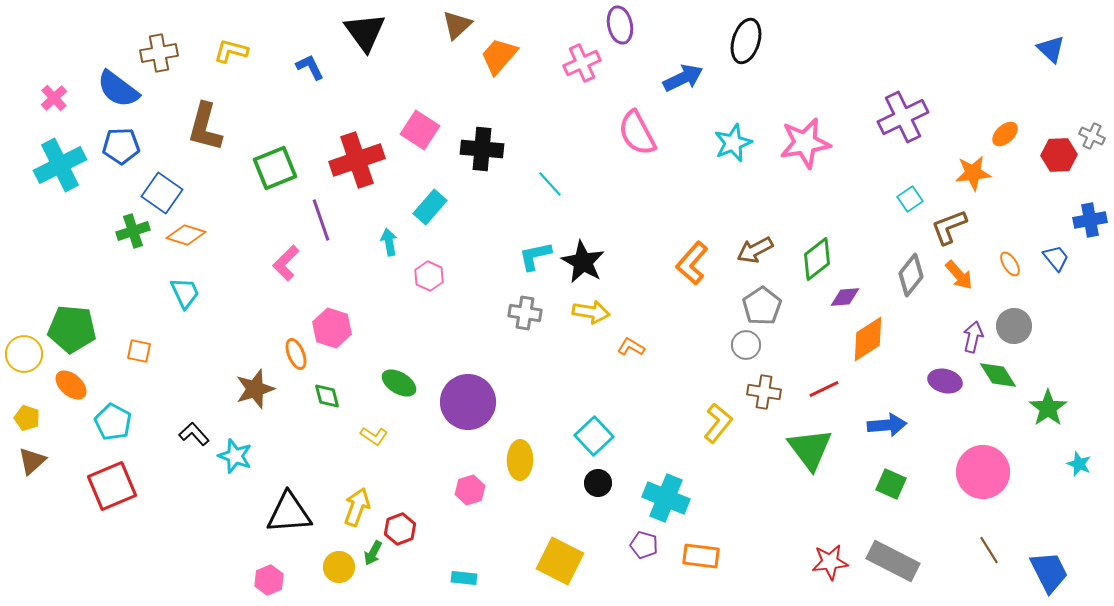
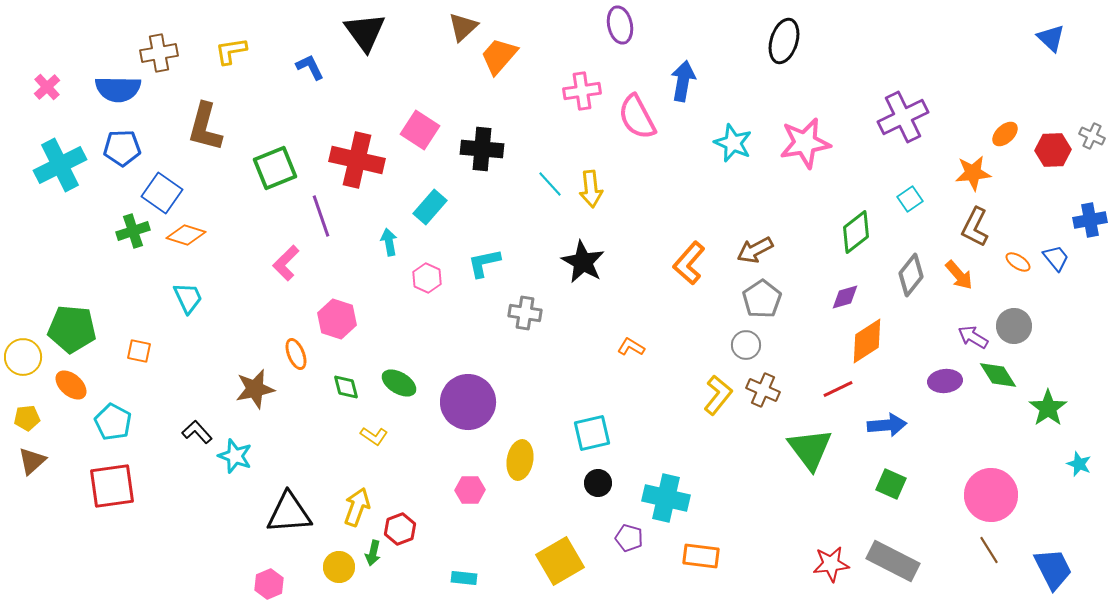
brown triangle at (457, 25): moved 6 px right, 2 px down
black ellipse at (746, 41): moved 38 px right
blue triangle at (1051, 49): moved 11 px up
yellow L-shape at (231, 51): rotated 24 degrees counterclockwise
pink cross at (582, 63): moved 28 px down; rotated 15 degrees clockwise
blue arrow at (683, 78): moved 3 px down; rotated 54 degrees counterclockwise
blue semicircle at (118, 89): rotated 36 degrees counterclockwise
pink cross at (54, 98): moved 7 px left, 11 px up
pink semicircle at (637, 133): moved 16 px up
cyan star at (733, 143): rotated 27 degrees counterclockwise
blue pentagon at (121, 146): moved 1 px right, 2 px down
red hexagon at (1059, 155): moved 6 px left, 5 px up
red cross at (357, 160): rotated 32 degrees clockwise
purple line at (321, 220): moved 4 px up
brown L-shape at (949, 227): moved 26 px right; rotated 42 degrees counterclockwise
cyan L-shape at (535, 256): moved 51 px left, 7 px down
green diamond at (817, 259): moved 39 px right, 27 px up
orange L-shape at (692, 263): moved 3 px left
orange ellipse at (1010, 264): moved 8 px right, 2 px up; rotated 25 degrees counterclockwise
pink hexagon at (429, 276): moved 2 px left, 2 px down
cyan trapezoid at (185, 293): moved 3 px right, 5 px down
purple diamond at (845, 297): rotated 12 degrees counterclockwise
gray pentagon at (762, 306): moved 7 px up
yellow arrow at (591, 312): moved 123 px up; rotated 75 degrees clockwise
pink hexagon at (332, 328): moved 5 px right, 9 px up
purple arrow at (973, 337): rotated 72 degrees counterclockwise
orange diamond at (868, 339): moved 1 px left, 2 px down
yellow circle at (24, 354): moved 1 px left, 3 px down
purple ellipse at (945, 381): rotated 20 degrees counterclockwise
brown star at (255, 389): rotated 6 degrees clockwise
red line at (824, 389): moved 14 px right
brown cross at (764, 392): moved 1 px left, 2 px up; rotated 16 degrees clockwise
green diamond at (327, 396): moved 19 px right, 9 px up
yellow pentagon at (27, 418): rotated 25 degrees counterclockwise
yellow L-shape at (718, 423): moved 28 px up
black L-shape at (194, 434): moved 3 px right, 2 px up
cyan square at (594, 436): moved 2 px left, 3 px up; rotated 30 degrees clockwise
yellow ellipse at (520, 460): rotated 9 degrees clockwise
pink circle at (983, 472): moved 8 px right, 23 px down
red square at (112, 486): rotated 15 degrees clockwise
pink hexagon at (470, 490): rotated 16 degrees clockwise
cyan cross at (666, 498): rotated 9 degrees counterclockwise
purple pentagon at (644, 545): moved 15 px left, 7 px up
green arrow at (373, 553): rotated 15 degrees counterclockwise
yellow square at (560, 561): rotated 33 degrees clockwise
red star at (830, 562): moved 1 px right, 2 px down
blue trapezoid at (1049, 572): moved 4 px right, 3 px up
pink hexagon at (269, 580): moved 4 px down
